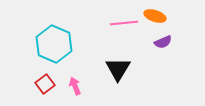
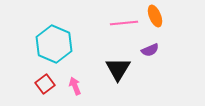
orange ellipse: rotated 50 degrees clockwise
purple semicircle: moved 13 px left, 8 px down
